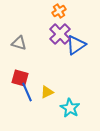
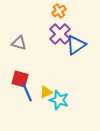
red square: moved 1 px down
yellow triangle: moved 1 px left
cyan star: moved 11 px left, 8 px up; rotated 12 degrees counterclockwise
